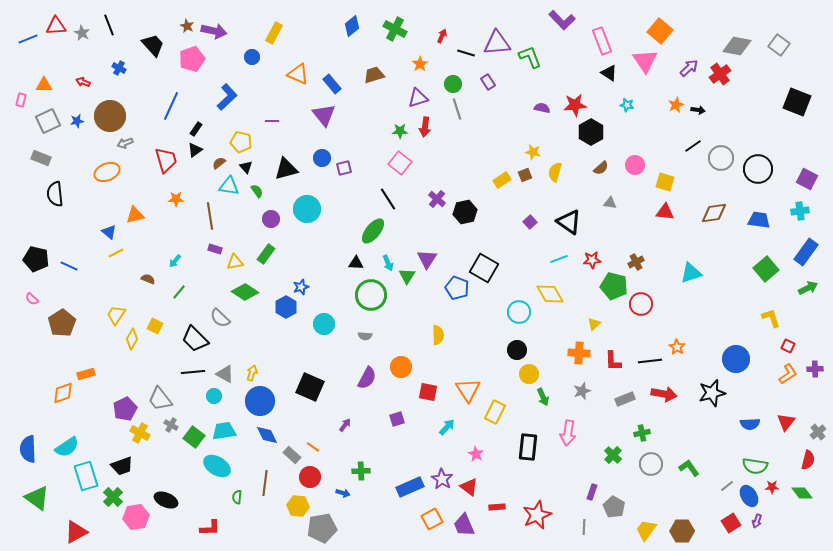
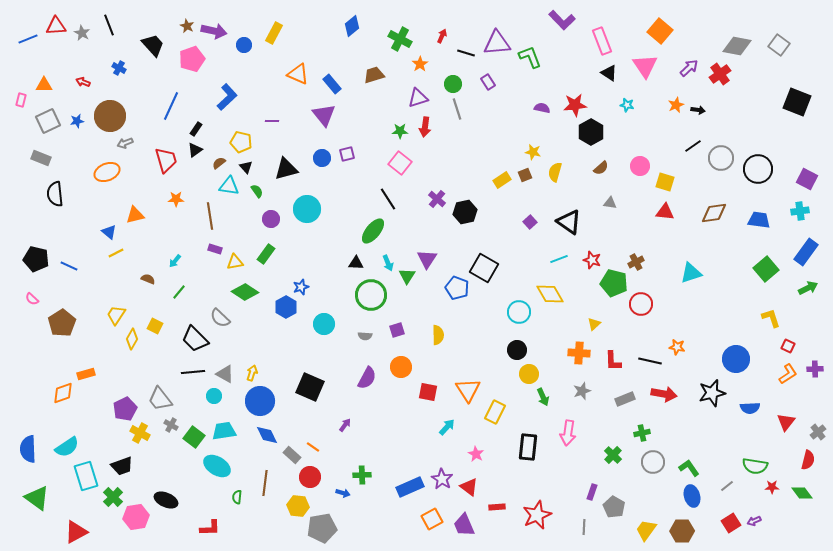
green cross at (395, 29): moved 5 px right, 10 px down
blue circle at (252, 57): moved 8 px left, 12 px up
pink triangle at (645, 61): moved 5 px down
pink circle at (635, 165): moved 5 px right, 1 px down
purple square at (344, 168): moved 3 px right, 14 px up
red star at (592, 260): rotated 24 degrees clockwise
green pentagon at (614, 286): moved 3 px up
orange star at (677, 347): rotated 21 degrees counterclockwise
black line at (650, 361): rotated 20 degrees clockwise
purple square at (397, 419): moved 89 px up
blue semicircle at (750, 424): moved 16 px up
gray circle at (651, 464): moved 2 px right, 2 px up
green cross at (361, 471): moved 1 px right, 4 px down
blue ellipse at (749, 496): moved 57 px left; rotated 15 degrees clockwise
purple arrow at (757, 521): moved 3 px left; rotated 48 degrees clockwise
